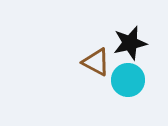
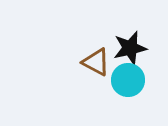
black star: moved 5 px down
